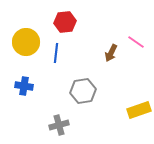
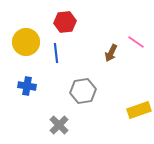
blue line: rotated 12 degrees counterclockwise
blue cross: moved 3 px right
gray cross: rotated 30 degrees counterclockwise
